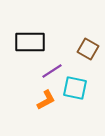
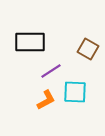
purple line: moved 1 px left
cyan square: moved 4 px down; rotated 10 degrees counterclockwise
